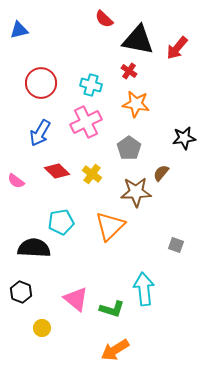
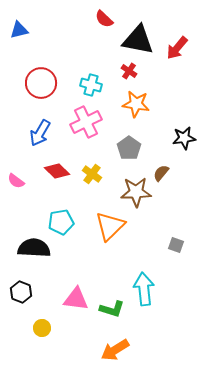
pink triangle: rotated 32 degrees counterclockwise
